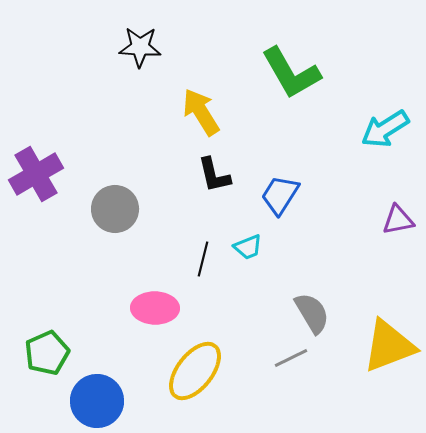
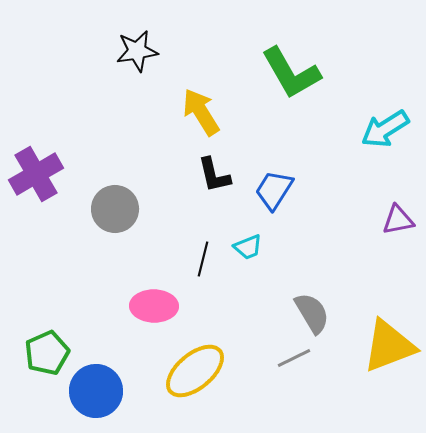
black star: moved 3 px left, 4 px down; rotated 12 degrees counterclockwise
blue trapezoid: moved 6 px left, 5 px up
pink ellipse: moved 1 px left, 2 px up
gray line: moved 3 px right
yellow ellipse: rotated 12 degrees clockwise
blue circle: moved 1 px left, 10 px up
